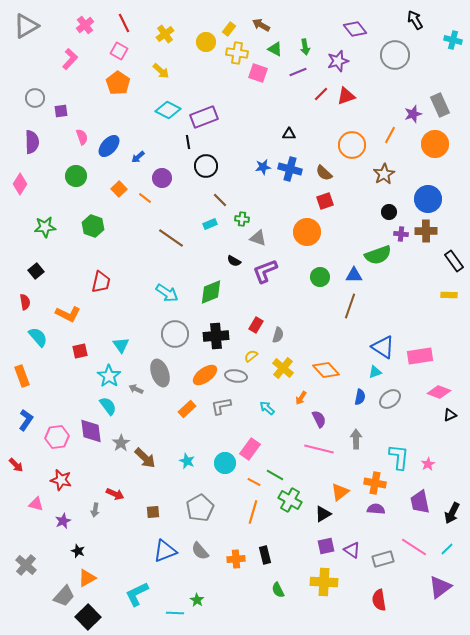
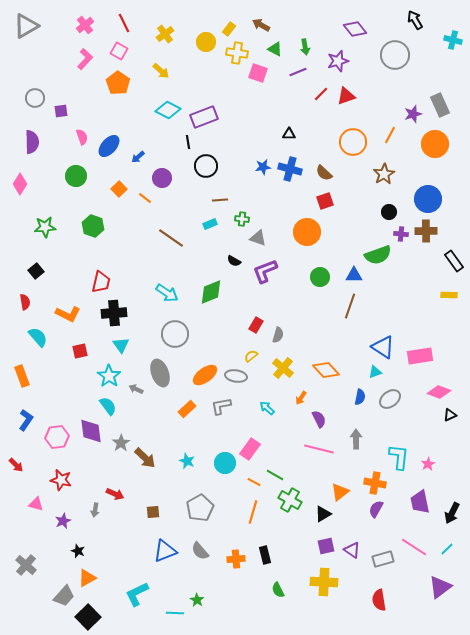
pink L-shape at (70, 59): moved 15 px right
orange circle at (352, 145): moved 1 px right, 3 px up
brown line at (220, 200): rotated 49 degrees counterclockwise
black cross at (216, 336): moved 102 px left, 23 px up
purple semicircle at (376, 509): rotated 66 degrees counterclockwise
